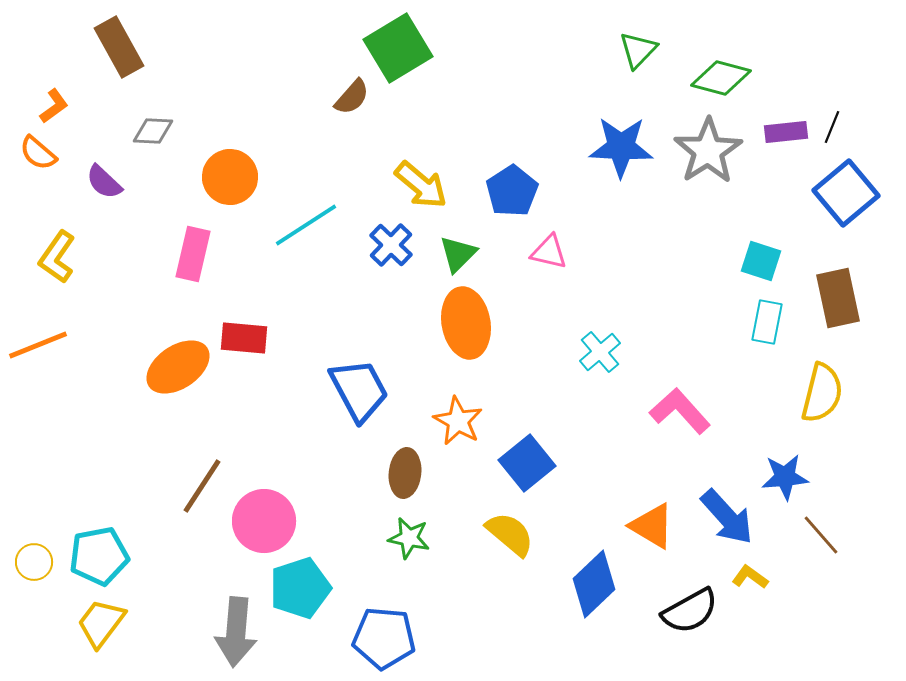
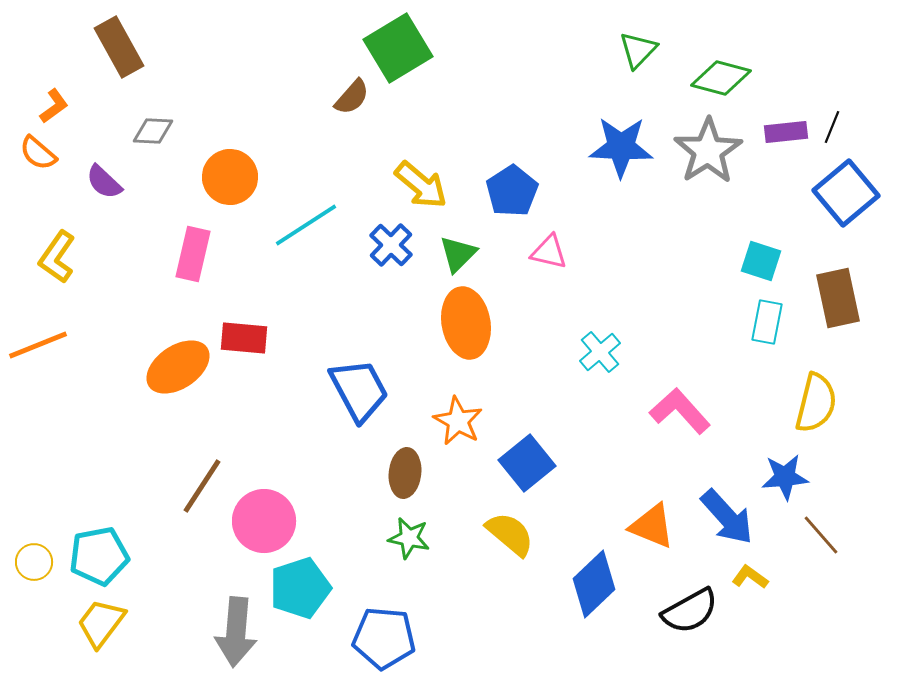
yellow semicircle at (822, 393): moved 6 px left, 10 px down
orange triangle at (652, 526): rotated 9 degrees counterclockwise
